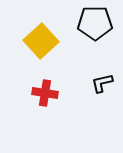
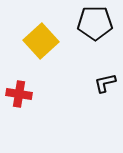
black L-shape: moved 3 px right
red cross: moved 26 px left, 1 px down
